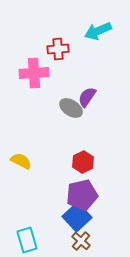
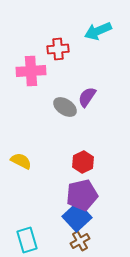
pink cross: moved 3 px left, 2 px up
gray ellipse: moved 6 px left, 1 px up
brown cross: moved 1 px left; rotated 18 degrees clockwise
